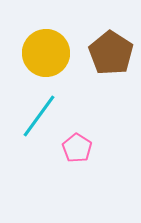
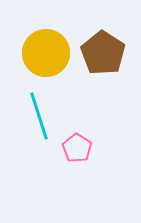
brown pentagon: moved 8 px left
cyan line: rotated 54 degrees counterclockwise
